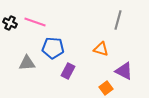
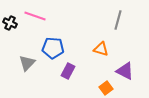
pink line: moved 6 px up
gray triangle: rotated 42 degrees counterclockwise
purple triangle: moved 1 px right
